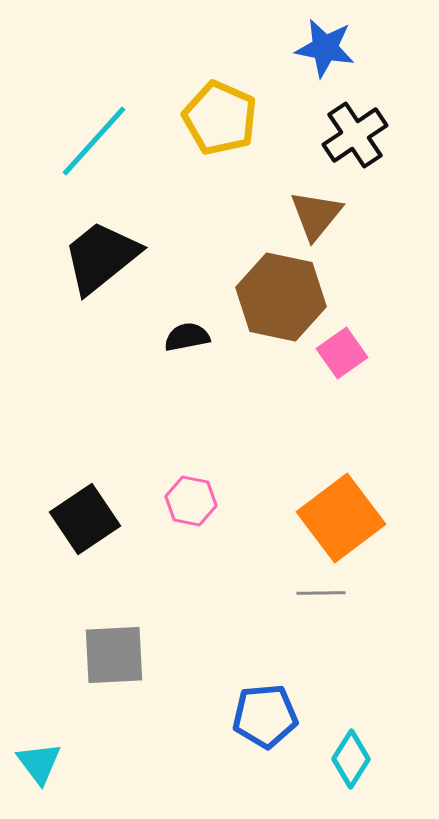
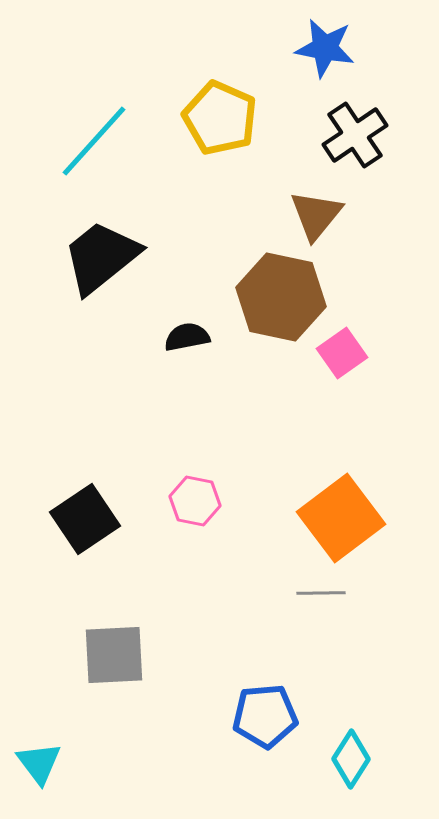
pink hexagon: moved 4 px right
